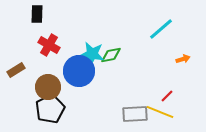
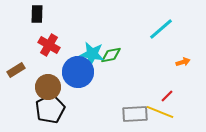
orange arrow: moved 3 px down
blue circle: moved 1 px left, 1 px down
